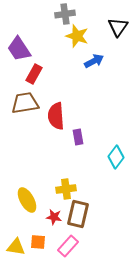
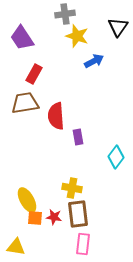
purple trapezoid: moved 3 px right, 11 px up
yellow cross: moved 6 px right, 1 px up; rotated 18 degrees clockwise
brown rectangle: rotated 20 degrees counterclockwise
orange square: moved 3 px left, 24 px up
pink rectangle: moved 15 px right, 2 px up; rotated 35 degrees counterclockwise
